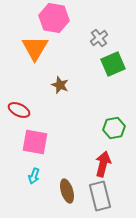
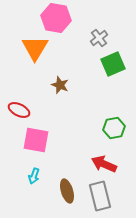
pink hexagon: moved 2 px right
pink square: moved 1 px right, 2 px up
red arrow: moved 1 px right; rotated 80 degrees counterclockwise
